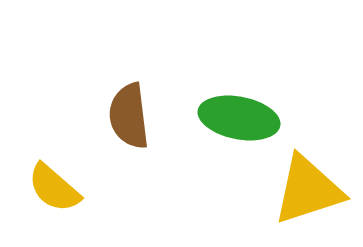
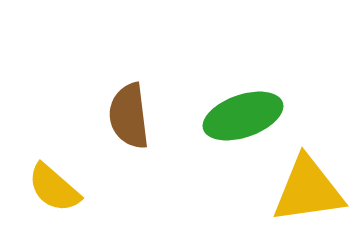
green ellipse: moved 4 px right, 2 px up; rotated 30 degrees counterclockwise
yellow triangle: rotated 10 degrees clockwise
